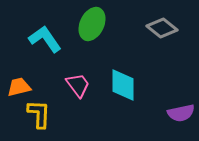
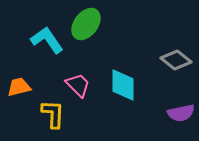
green ellipse: moved 6 px left; rotated 12 degrees clockwise
gray diamond: moved 14 px right, 32 px down
cyan L-shape: moved 2 px right, 1 px down
pink trapezoid: rotated 8 degrees counterclockwise
yellow L-shape: moved 14 px right
